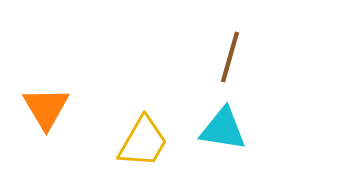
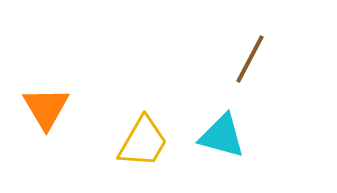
brown line: moved 20 px right, 2 px down; rotated 12 degrees clockwise
cyan triangle: moved 1 px left, 7 px down; rotated 6 degrees clockwise
